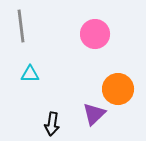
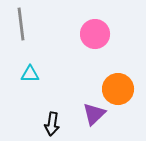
gray line: moved 2 px up
